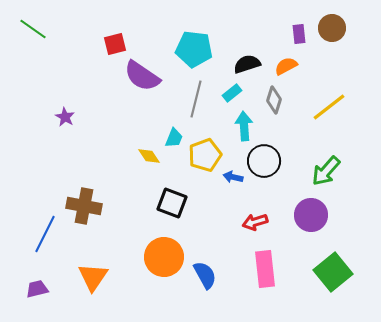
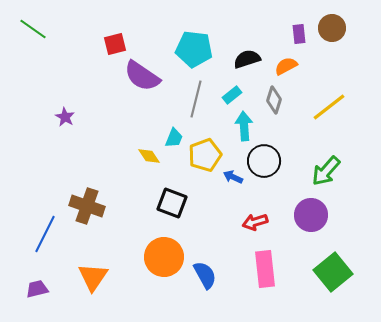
black semicircle: moved 5 px up
cyan rectangle: moved 2 px down
blue arrow: rotated 12 degrees clockwise
brown cross: moved 3 px right; rotated 8 degrees clockwise
